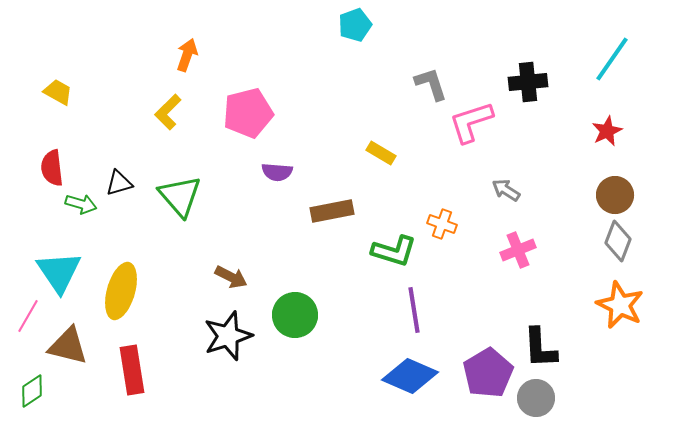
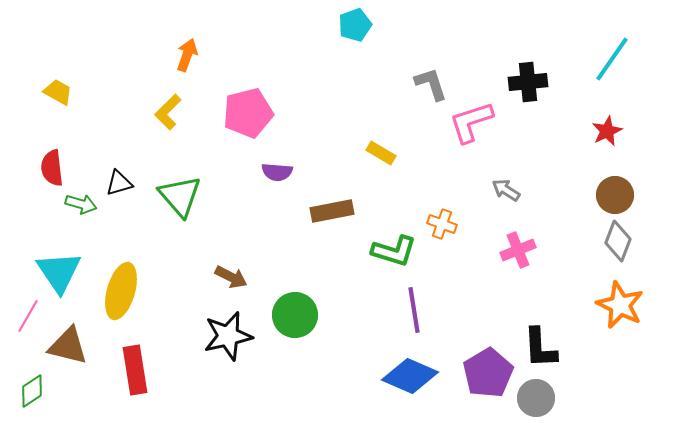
black star: rotated 6 degrees clockwise
red rectangle: moved 3 px right
